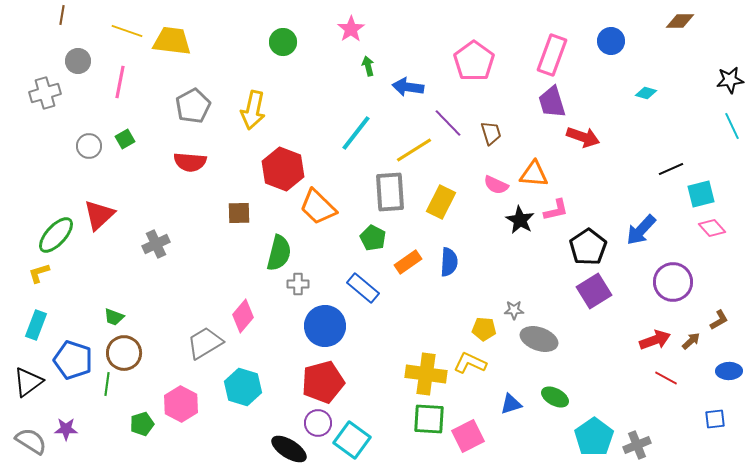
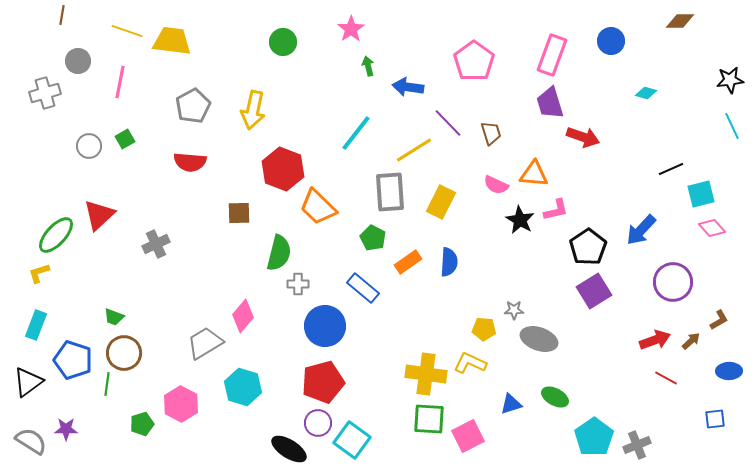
purple trapezoid at (552, 102): moved 2 px left, 1 px down
